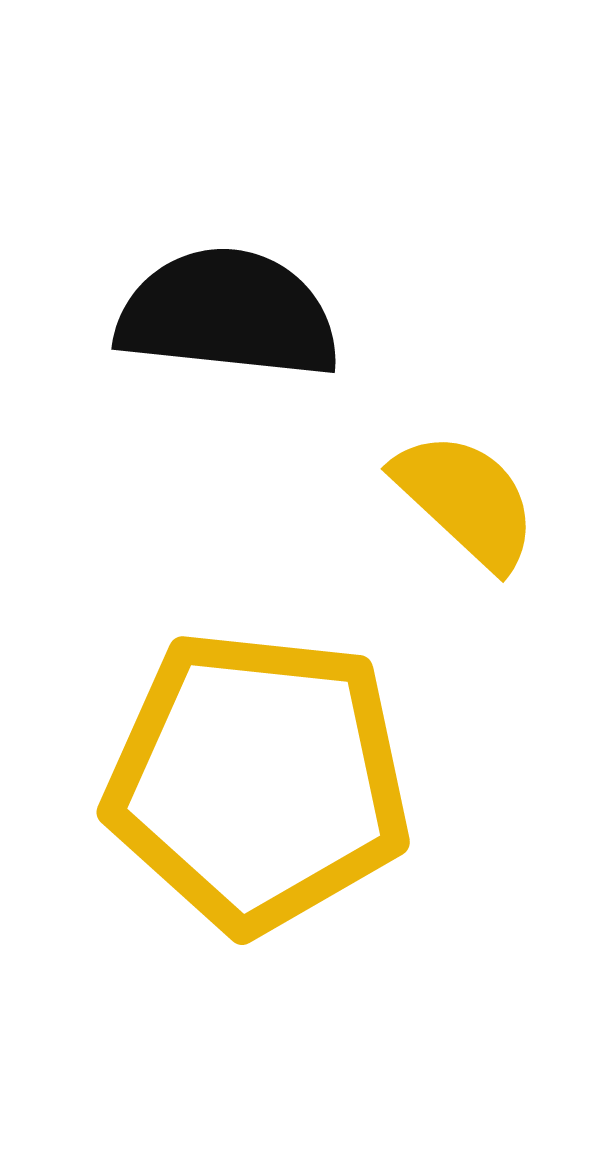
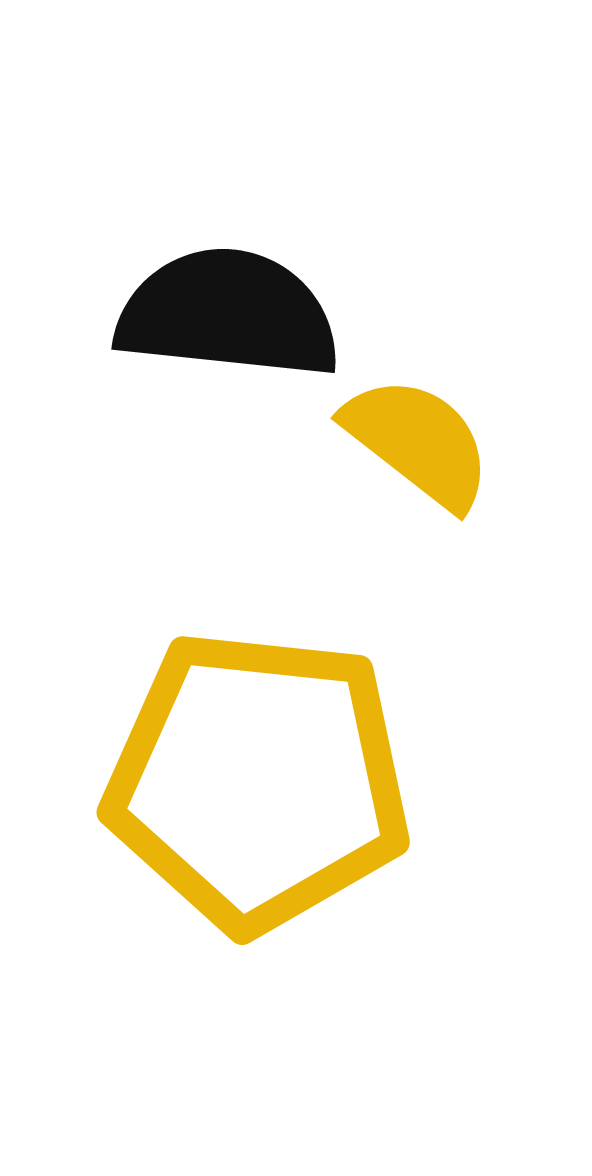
yellow semicircle: moved 48 px left, 58 px up; rotated 5 degrees counterclockwise
